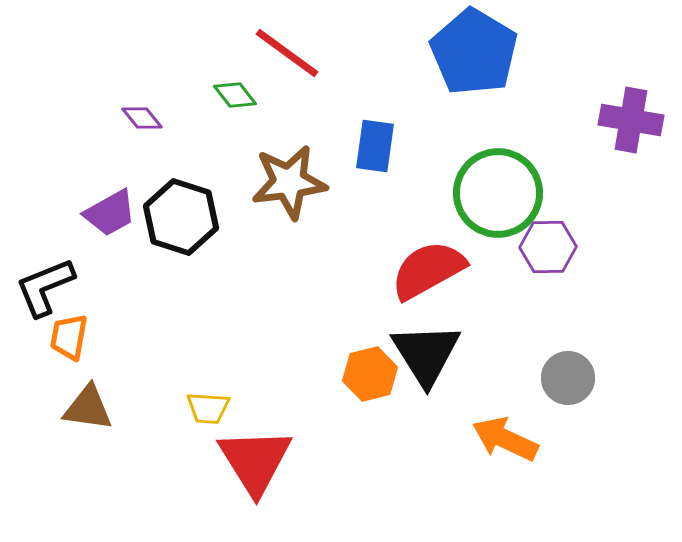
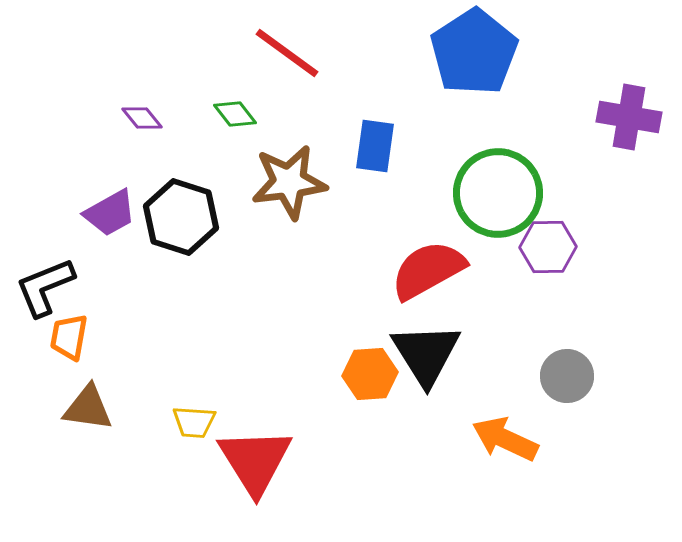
blue pentagon: rotated 8 degrees clockwise
green diamond: moved 19 px down
purple cross: moved 2 px left, 3 px up
orange hexagon: rotated 10 degrees clockwise
gray circle: moved 1 px left, 2 px up
yellow trapezoid: moved 14 px left, 14 px down
